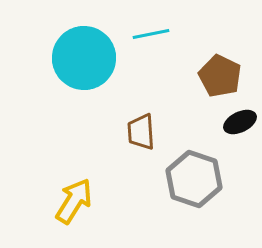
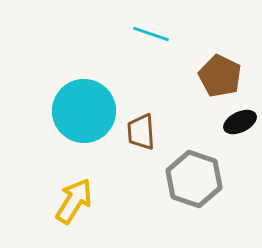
cyan line: rotated 30 degrees clockwise
cyan circle: moved 53 px down
